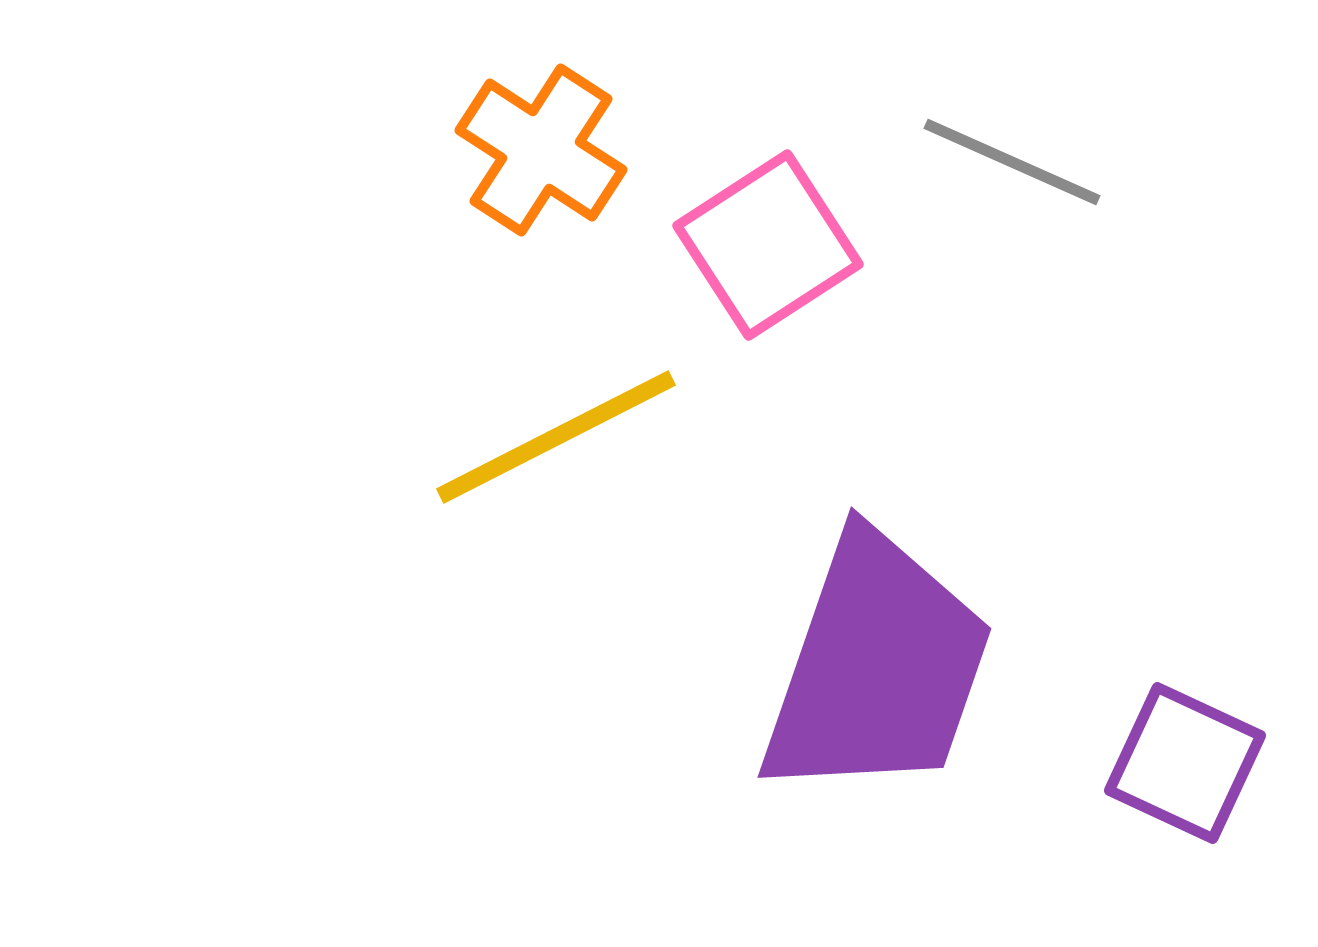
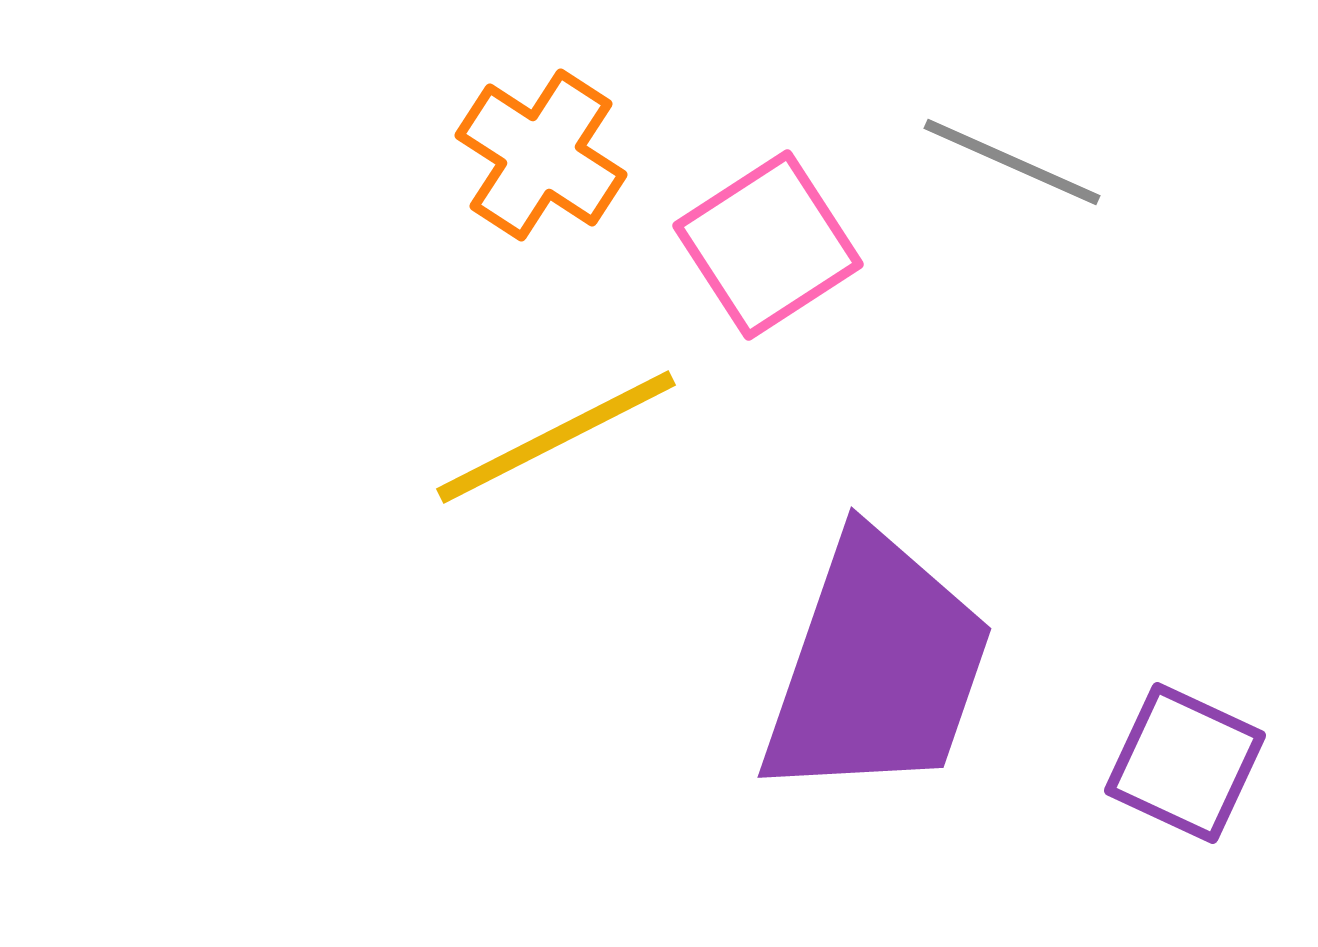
orange cross: moved 5 px down
